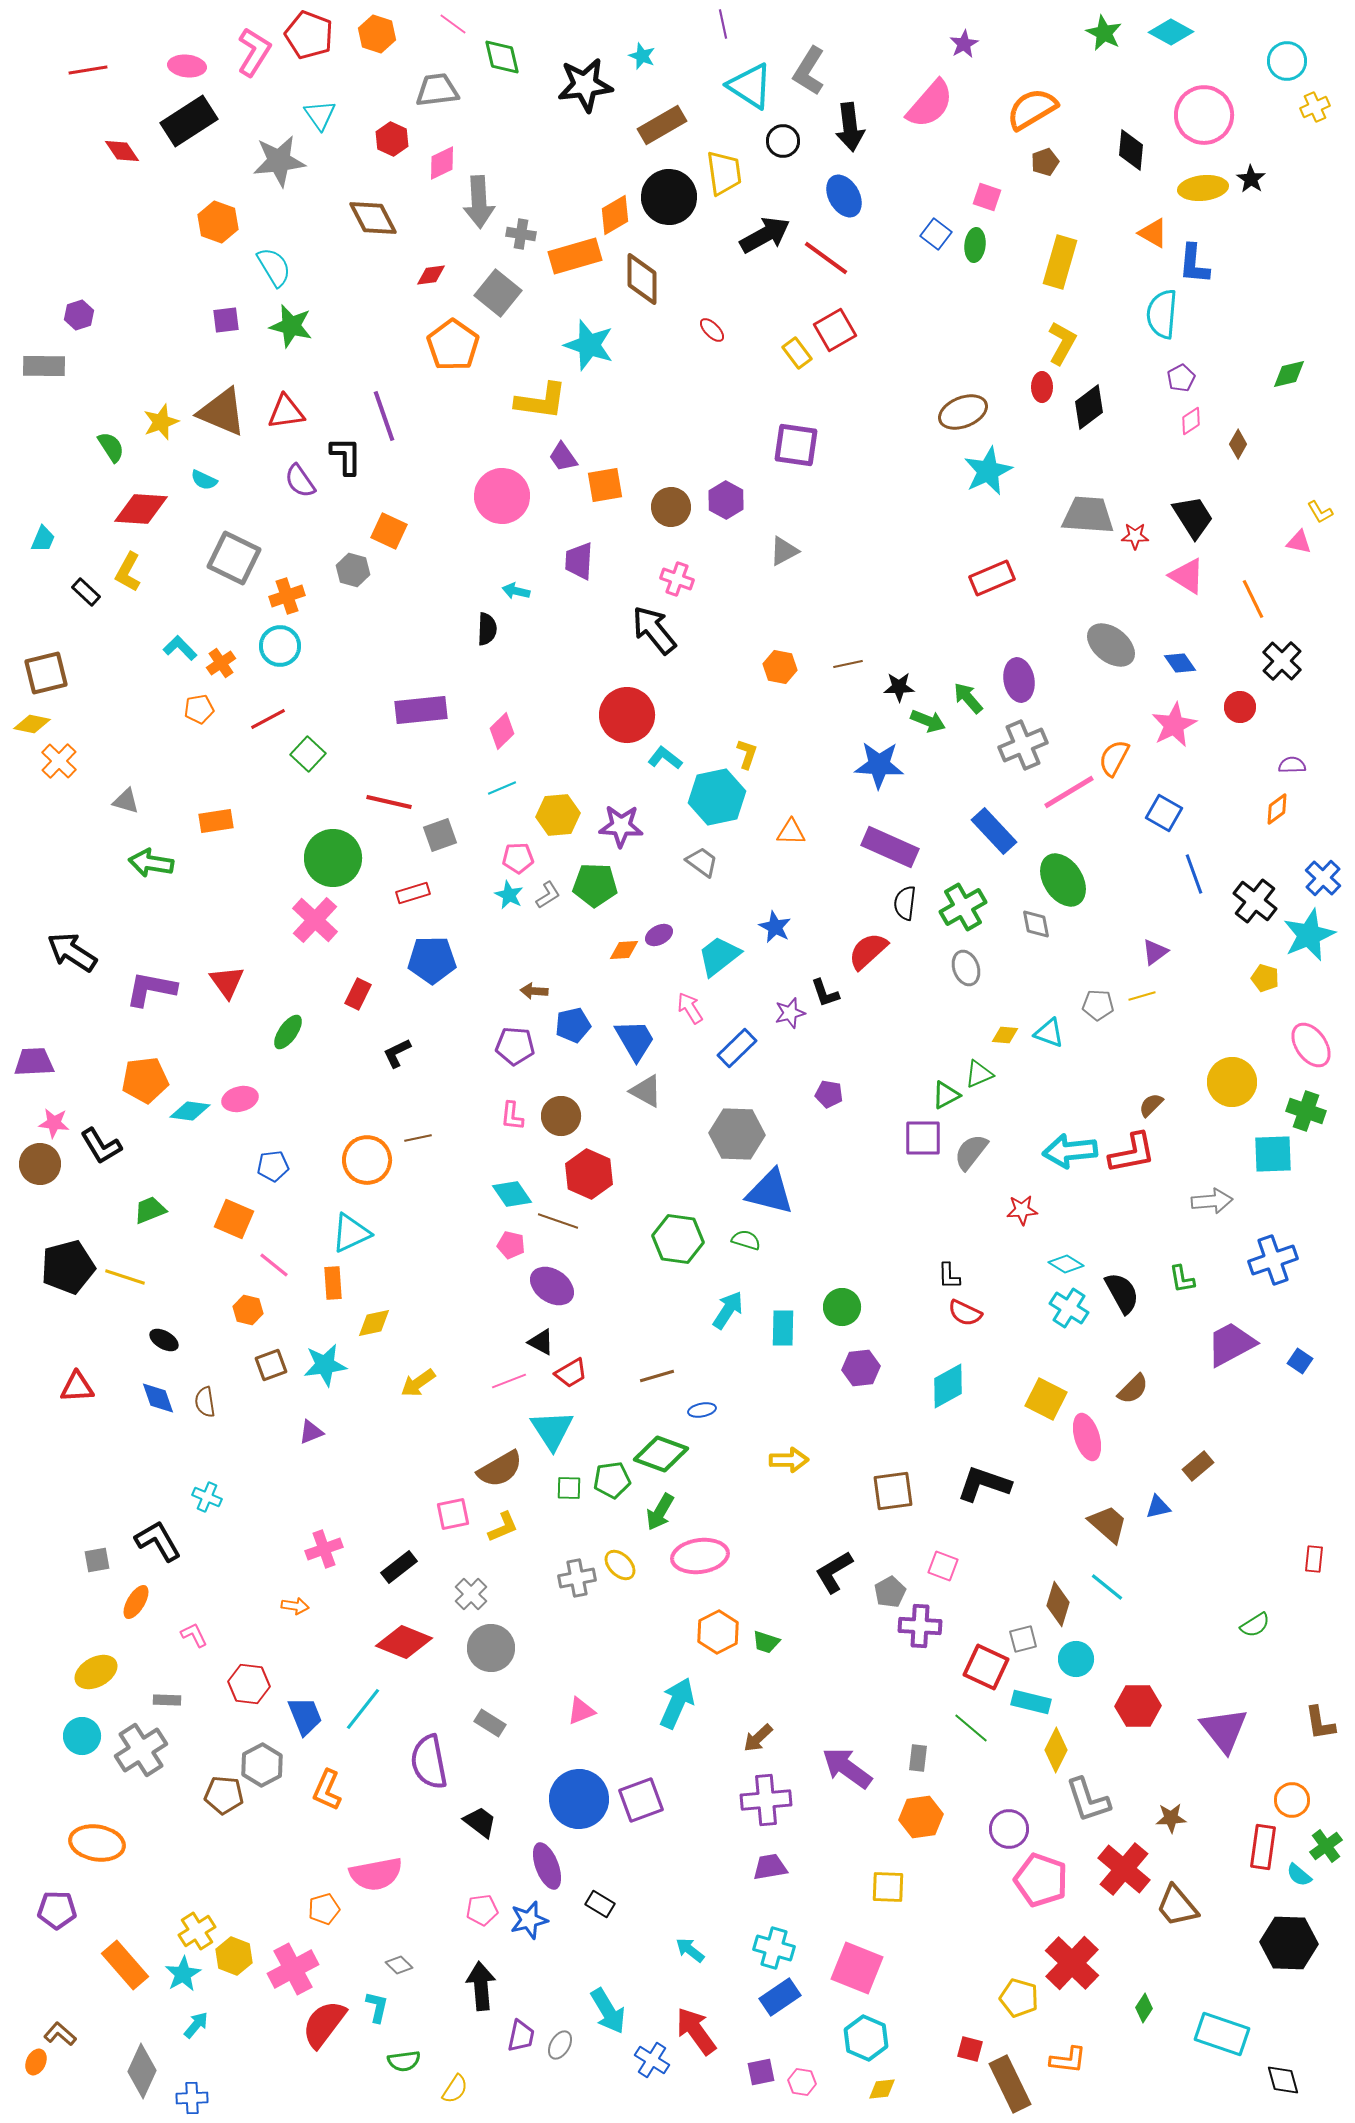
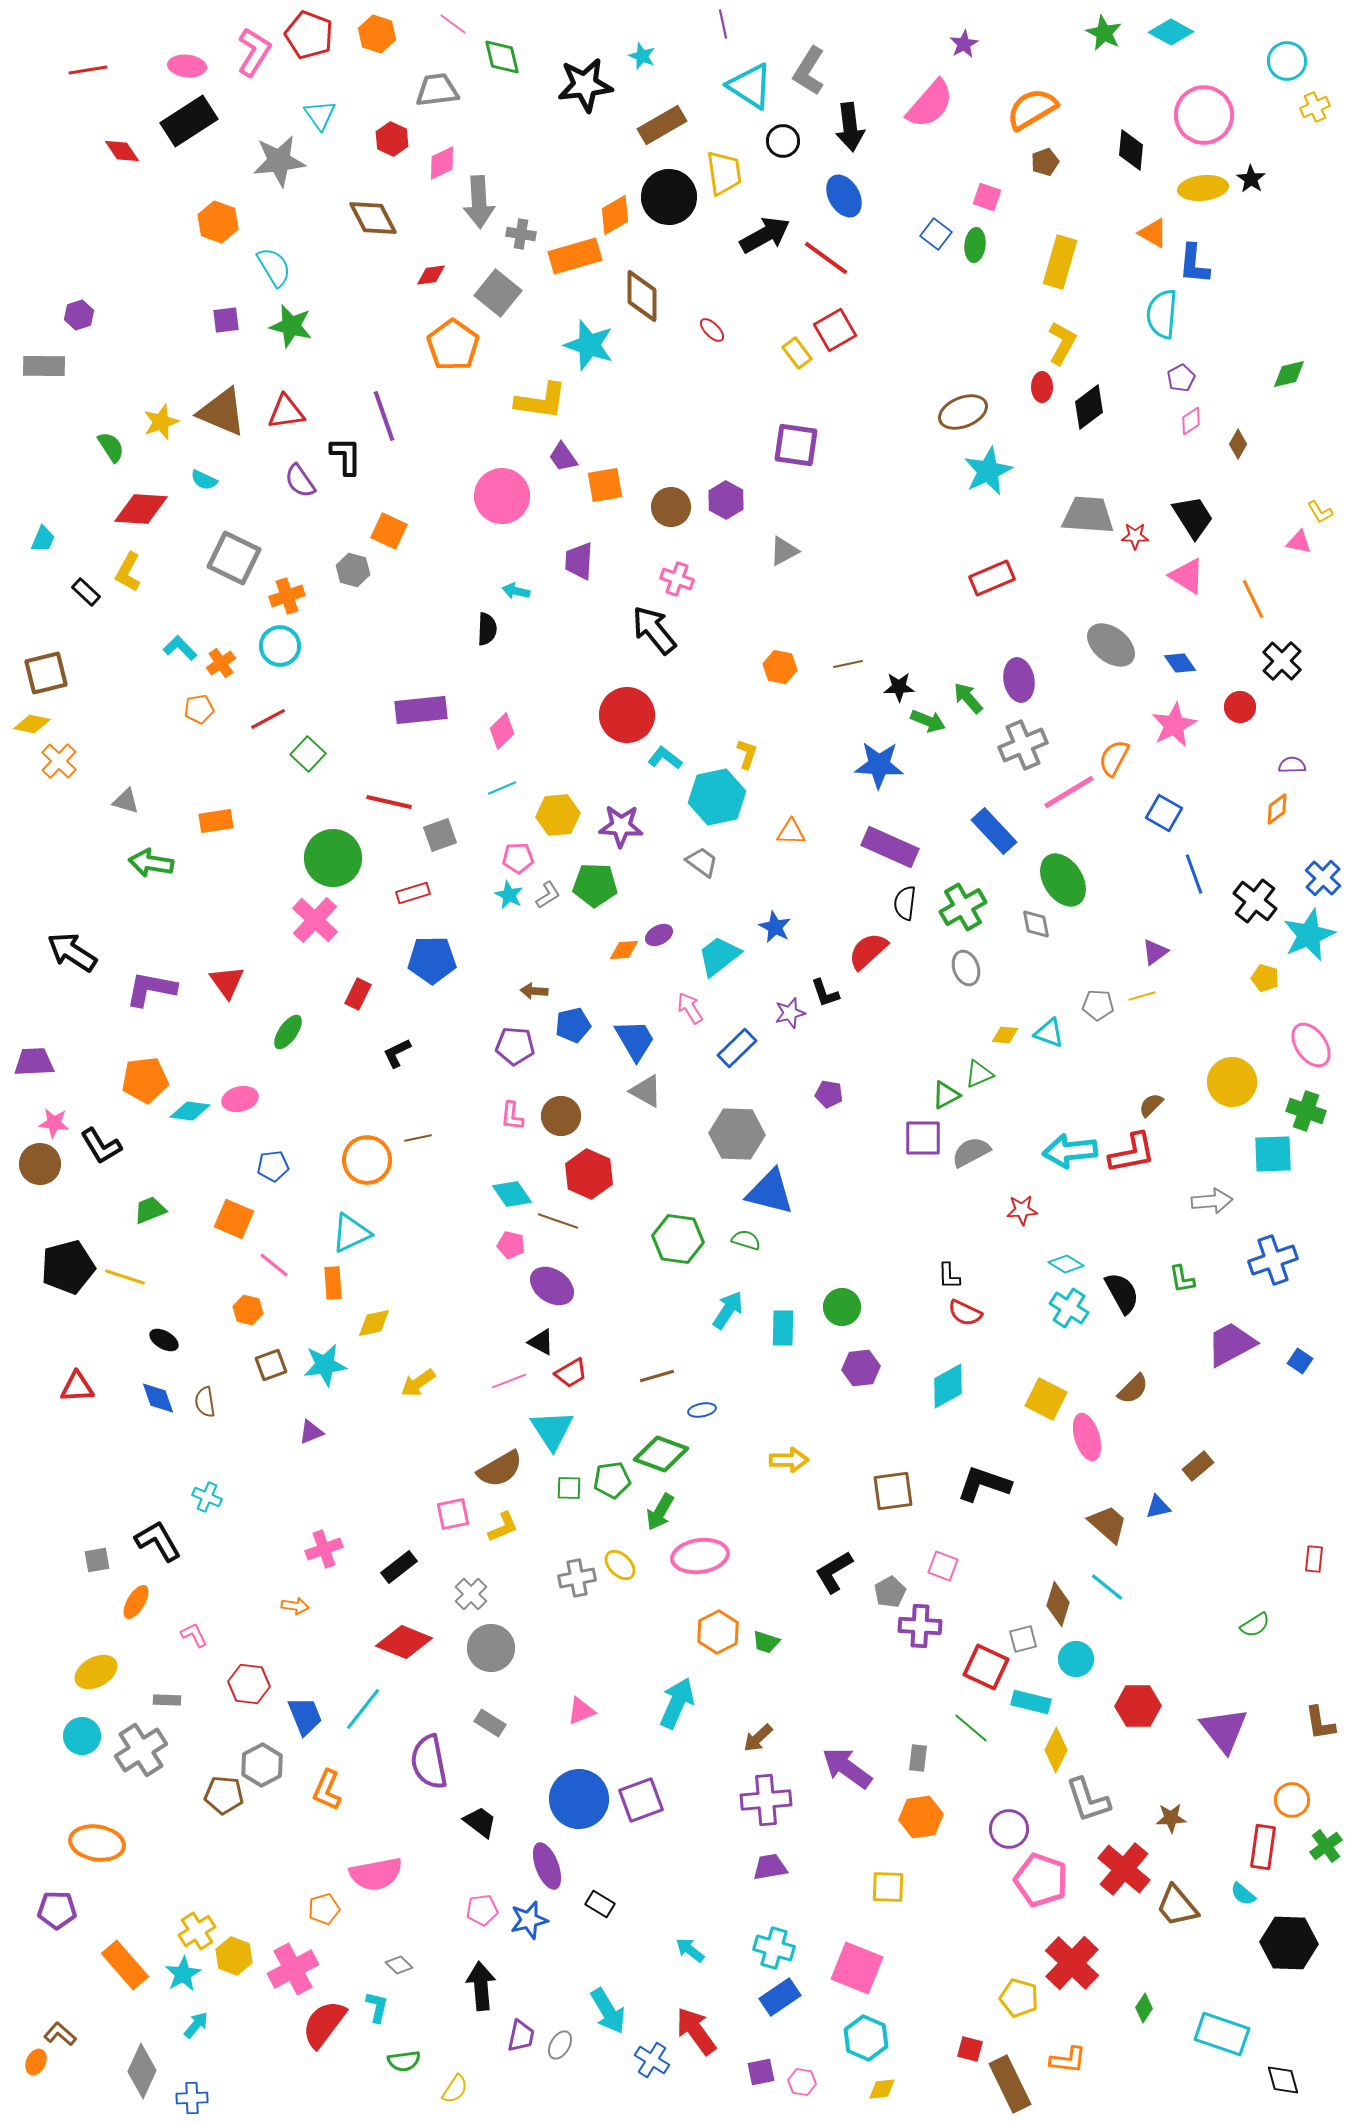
brown diamond at (642, 279): moved 17 px down
gray semicircle at (971, 1152): rotated 24 degrees clockwise
cyan semicircle at (1299, 1875): moved 56 px left, 19 px down
